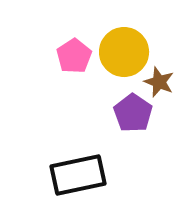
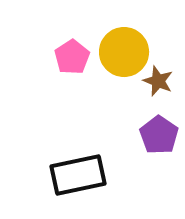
pink pentagon: moved 2 px left, 1 px down
brown star: moved 1 px left, 1 px up
purple pentagon: moved 26 px right, 22 px down
